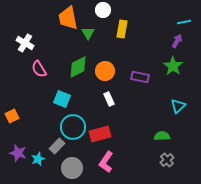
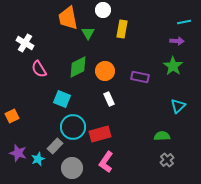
purple arrow: rotated 64 degrees clockwise
gray rectangle: moved 2 px left
